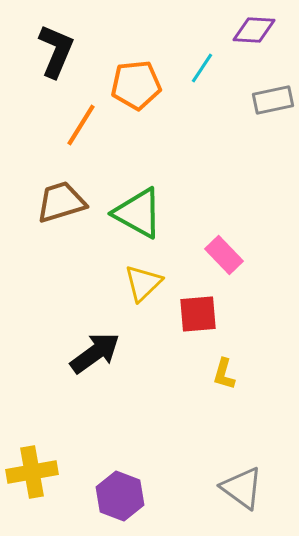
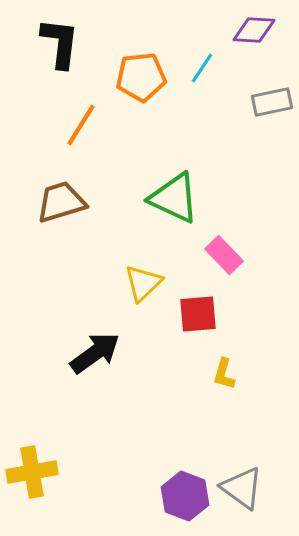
black L-shape: moved 4 px right, 8 px up; rotated 16 degrees counterclockwise
orange pentagon: moved 5 px right, 8 px up
gray rectangle: moved 1 px left, 2 px down
green triangle: moved 36 px right, 15 px up; rotated 4 degrees counterclockwise
purple hexagon: moved 65 px right
